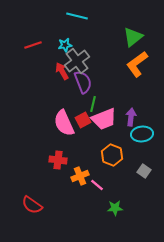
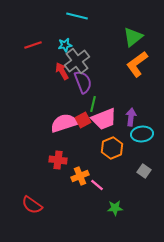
pink semicircle: rotated 96 degrees clockwise
orange hexagon: moved 7 px up; rotated 15 degrees clockwise
